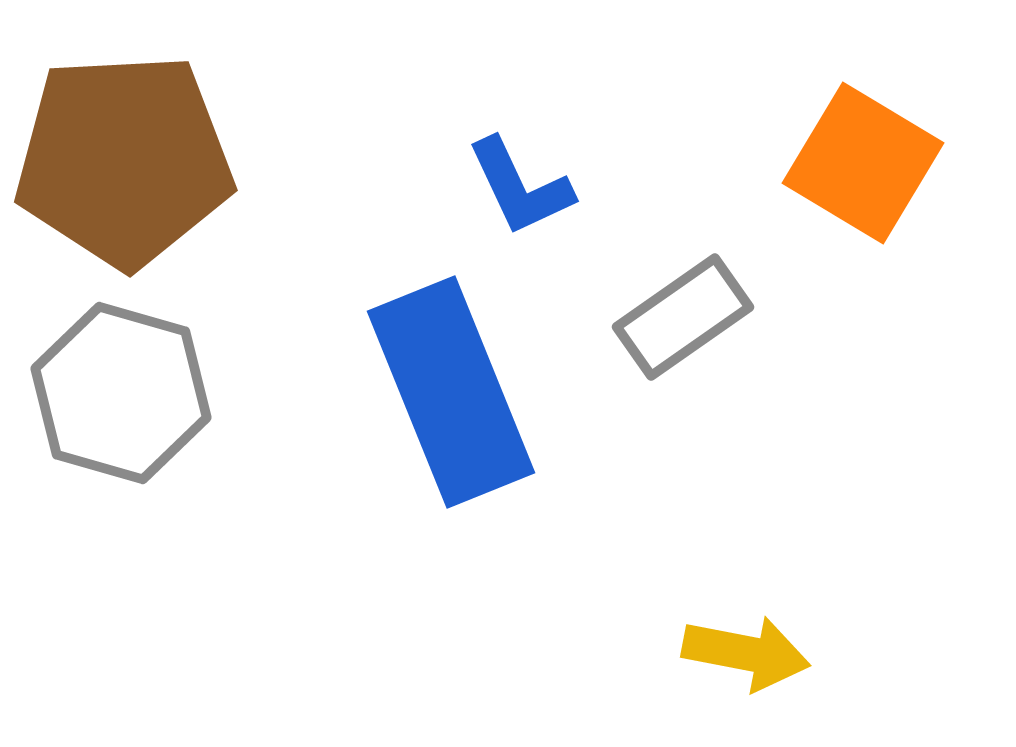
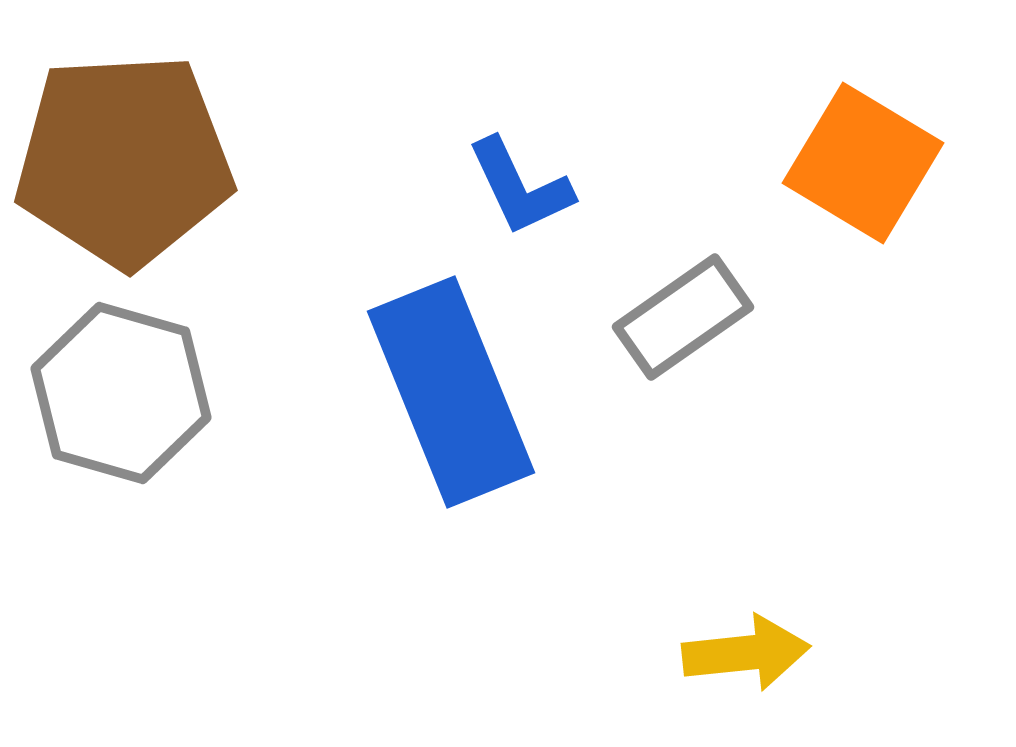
yellow arrow: rotated 17 degrees counterclockwise
